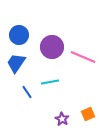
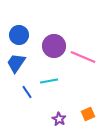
purple circle: moved 2 px right, 1 px up
cyan line: moved 1 px left, 1 px up
purple star: moved 3 px left
